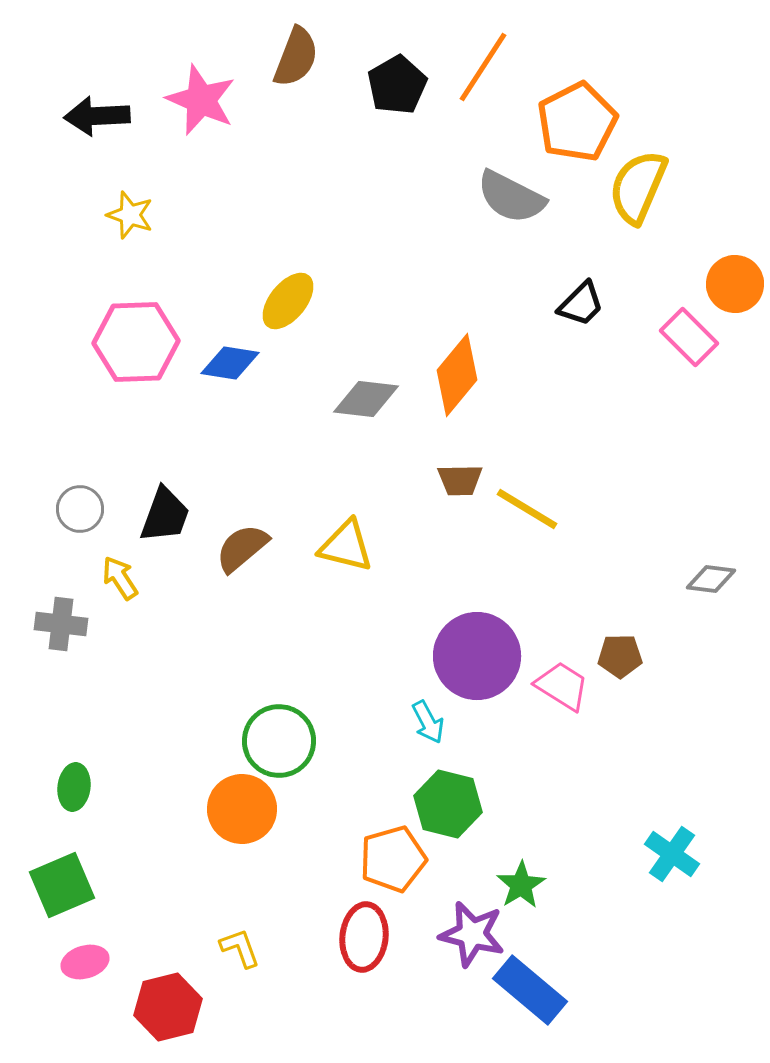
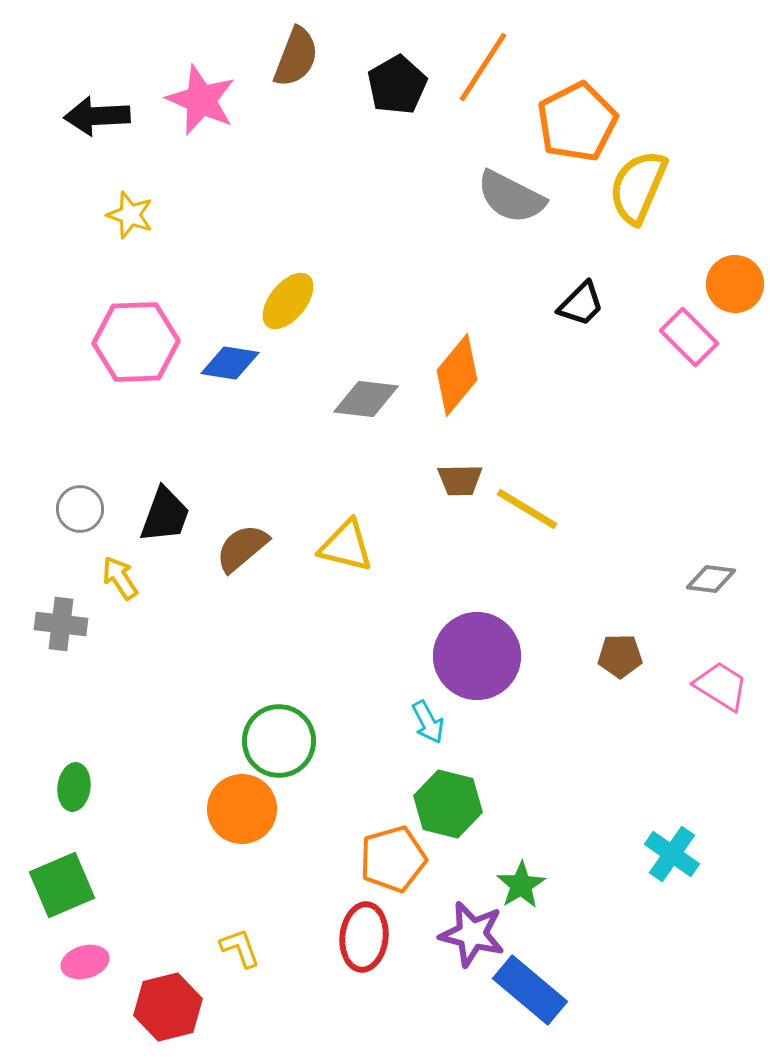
pink trapezoid at (562, 686): moved 159 px right
